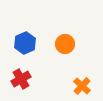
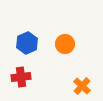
blue hexagon: moved 2 px right
red cross: moved 2 px up; rotated 24 degrees clockwise
